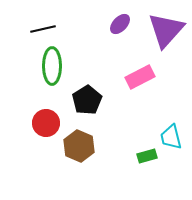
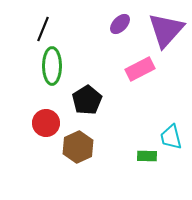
black line: rotated 55 degrees counterclockwise
pink rectangle: moved 8 px up
brown hexagon: moved 1 px left, 1 px down; rotated 12 degrees clockwise
green rectangle: rotated 18 degrees clockwise
